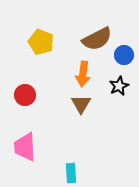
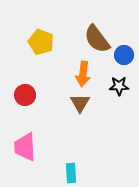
brown semicircle: rotated 80 degrees clockwise
black star: rotated 24 degrees clockwise
brown triangle: moved 1 px left, 1 px up
